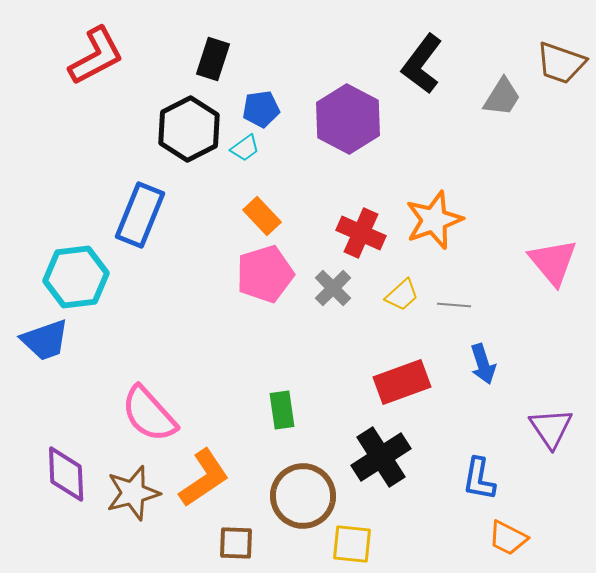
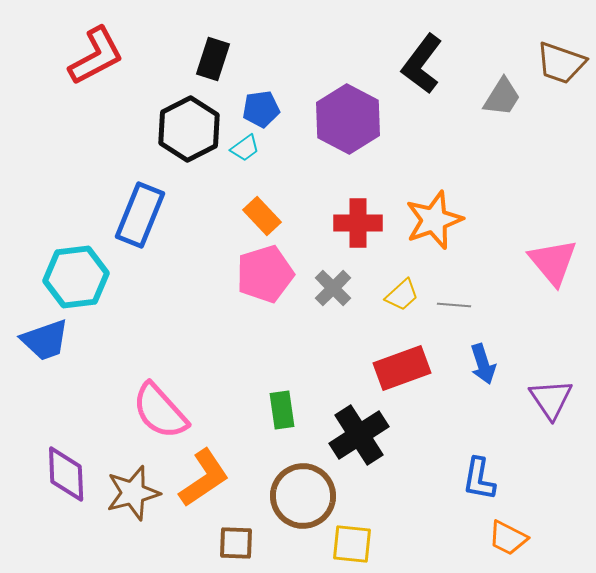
red cross: moved 3 px left, 10 px up; rotated 24 degrees counterclockwise
red rectangle: moved 14 px up
pink semicircle: moved 11 px right, 3 px up
purple triangle: moved 29 px up
black cross: moved 22 px left, 22 px up
